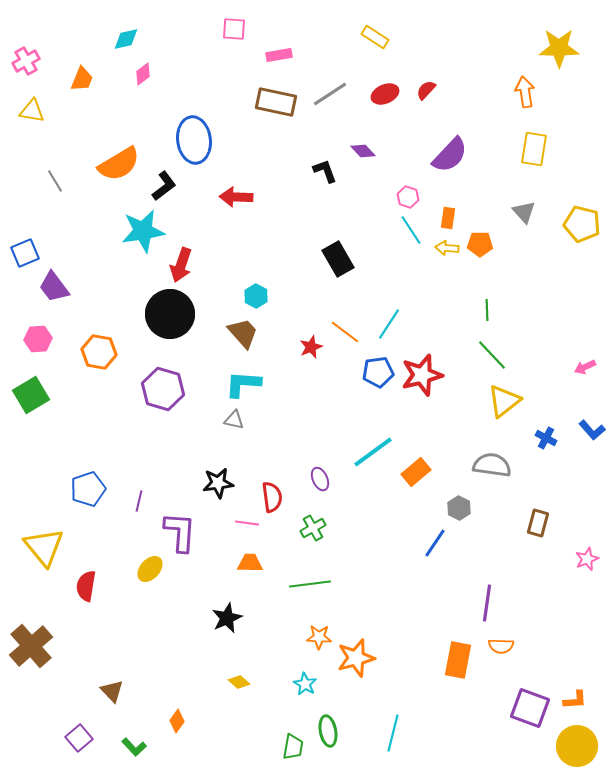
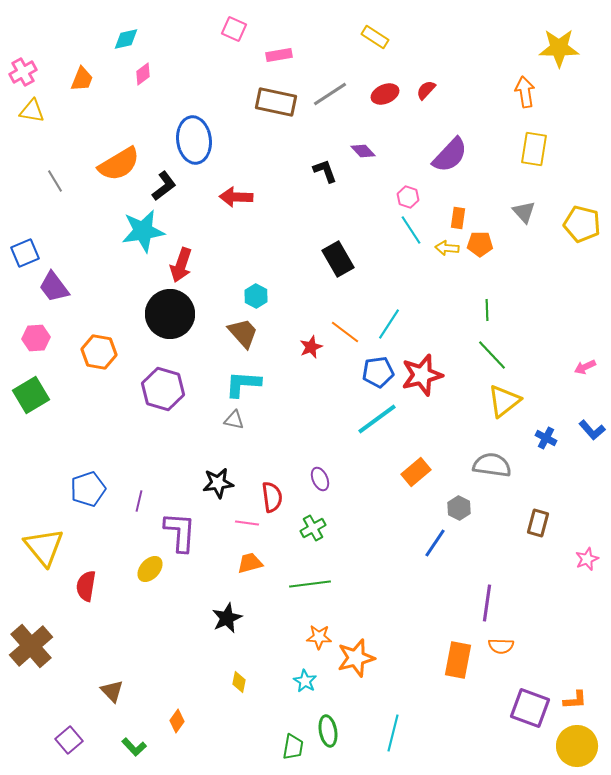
pink square at (234, 29): rotated 20 degrees clockwise
pink cross at (26, 61): moved 3 px left, 11 px down
orange rectangle at (448, 218): moved 10 px right
pink hexagon at (38, 339): moved 2 px left, 1 px up
cyan line at (373, 452): moved 4 px right, 33 px up
orange trapezoid at (250, 563): rotated 16 degrees counterclockwise
yellow diamond at (239, 682): rotated 60 degrees clockwise
cyan star at (305, 684): moved 3 px up
purple square at (79, 738): moved 10 px left, 2 px down
